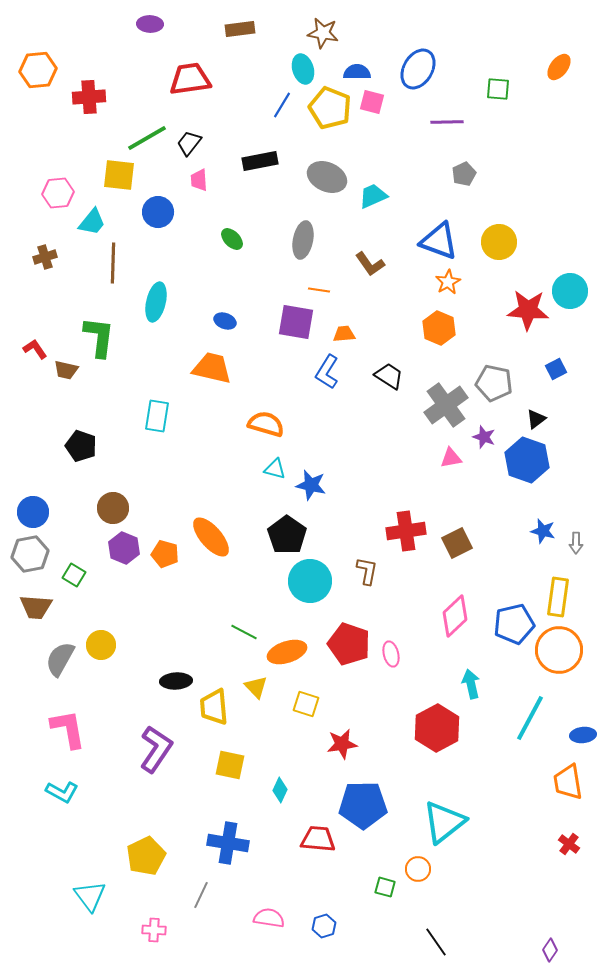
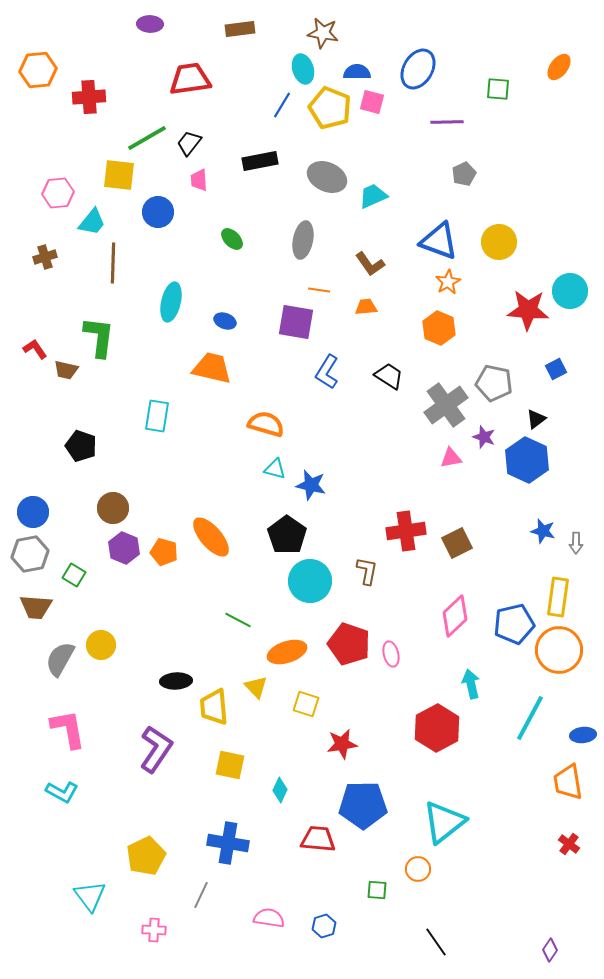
cyan ellipse at (156, 302): moved 15 px right
orange trapezoid at (344, 334): moved 22 px right, 27 px up
blue hexagon at (527, 460): rotated 6 degrees clockwise
orange pentagon at (165, 554): moved 1 px left, 2 px up
green line at (244, 632): moved 6 px left, 12 px up
green square at (385, 887): moved 8 px left, 3 px down; rotated 10 degrees counterclockwise
